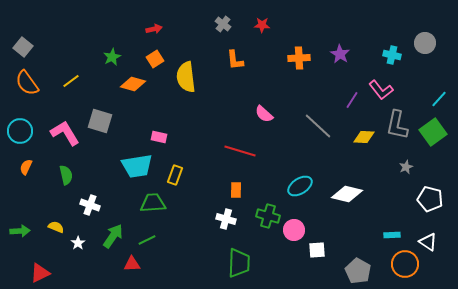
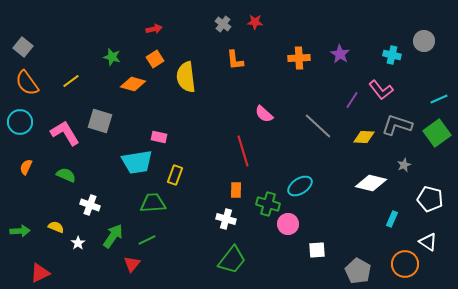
red star at (262, 25): moved 7 px left, 3 px up
gray circle at (425, 43): moved 1 px left, 2 px up
green star at (112, 57): rotated 30 degrees counterclockwise
cyan line at (439, 99): rotated 24 degrees clockwise
gray L-shape at (397, 125): rotated 96 degrees clockwise
cyan circle at (20, 131): moved 9 px up
green square at (433, 132): moved 4 px right, 1 px down
red line at (240, 151): moved 3 px right; rotated 56 degrees clockwise
cyan trapezoid at (137, 166): moved 4 px up
gray star at (406, 167): moved 2 px left, 2 px up
green semicircle at (66, 175): rotated 54 degrees counterclockwise
white diamond at (347, 194): moved 24 px right, 11 px up
green cross at (268, 216): moved 12 px up
pink circle at (294, 230): moved 6 px left, 6 px up
cyan rectangle at (392, 235): moved 16 px up; rotated 63 degrees counterclockwise
green trapezoid at (239, 263): moved 7 px left, 3 px up; rotated 36 degrees clockwise
red triangle at (132, 264): rotated 48 degrees counterclockwise
